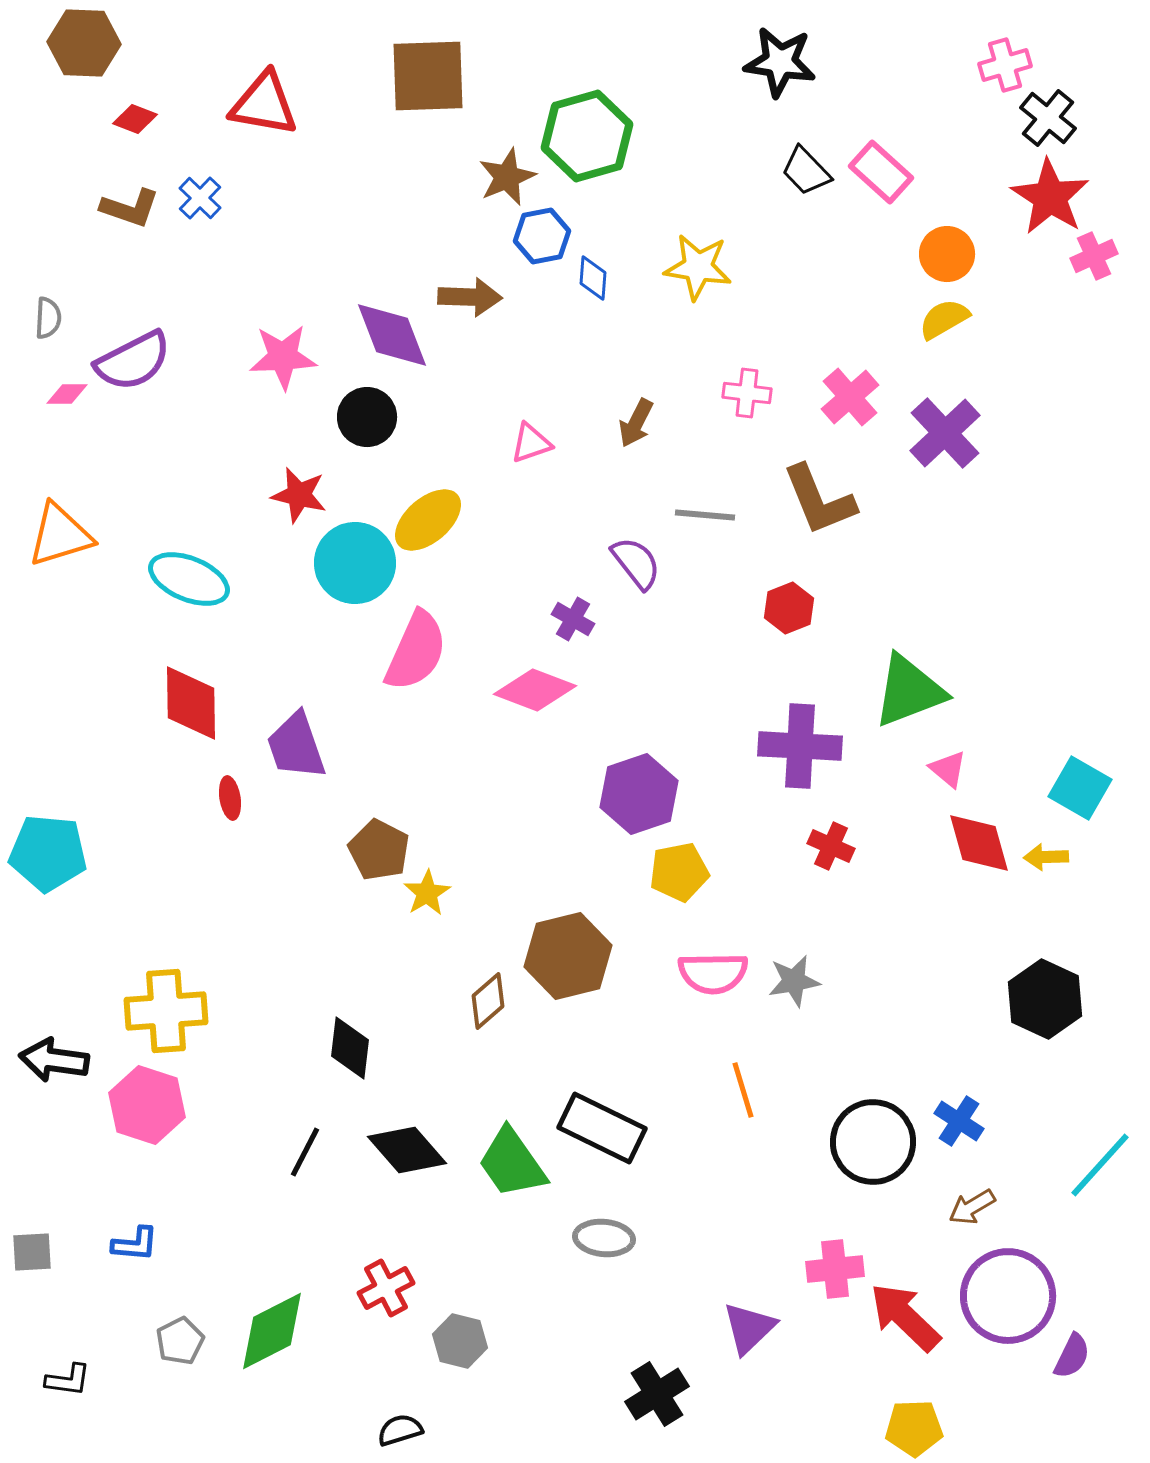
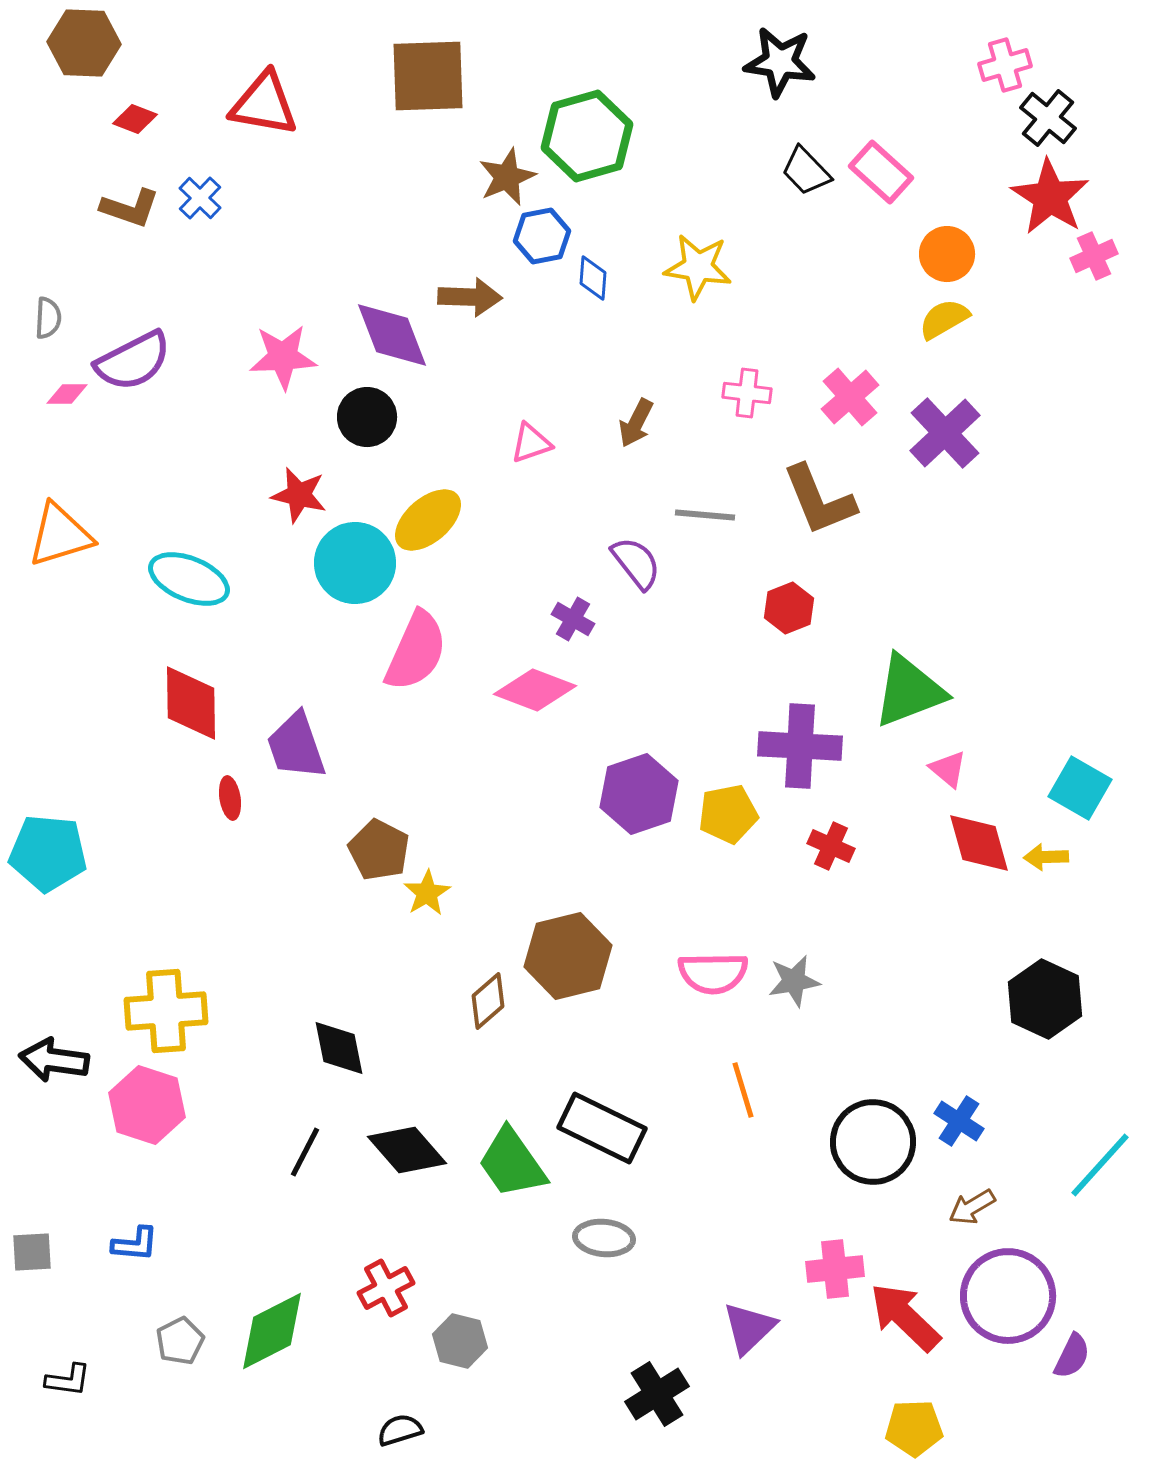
yellow pentagon at (679, 872): moved 49 px right, 58 px up
black diamond at (350, 1048): moved 11 px left; rotated 18 degrees counterclockwise
